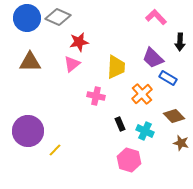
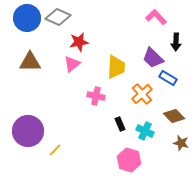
black arrow: moved 4 px left
